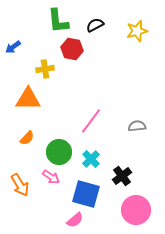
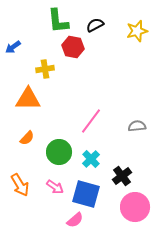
red hexagon: moved 1 px right, 2 px up
pink arrow: moved 4 px right, 10 px down
pink circle: moved 1 px left, 3 px up
